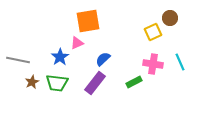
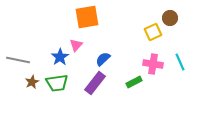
orange square: moved 1 px left, 4 px up
pink triangle: moved 1 px left, 2 px down; rotated 24 degrees counterclockwise
green trapezoid: rotated 15 degrees counterclockwise
